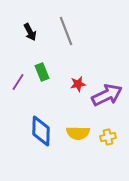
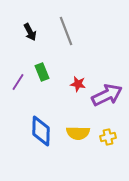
red star: rotated 21 degrees clockwise
